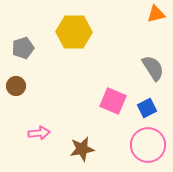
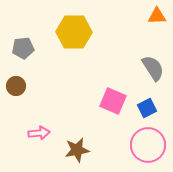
orange triangle: moved 1 px right, 2 px down; rotated 12 degrees clockwise
gray pentagon: rotated 10 degrees clockwise
brown star: moved 5 px left, 1 px down
